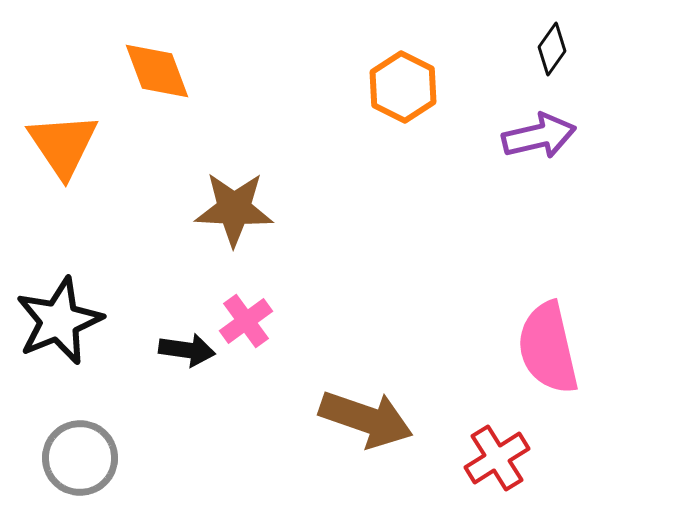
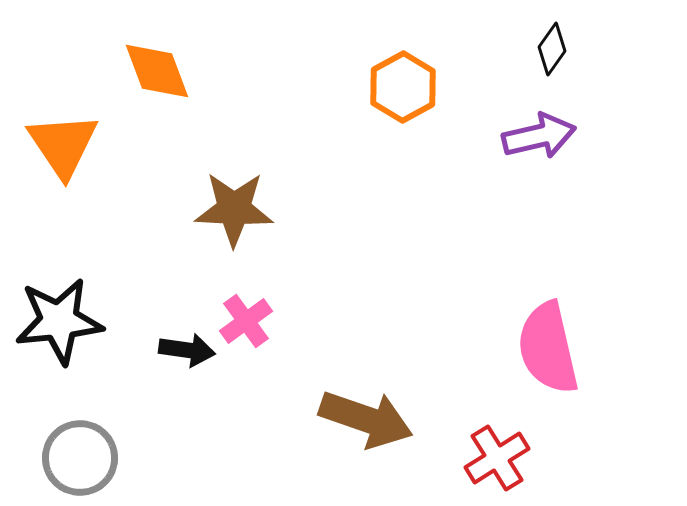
orange hexagon: rotated 4 degrees clockwise
black star: rotated 16 degrees clockwise
